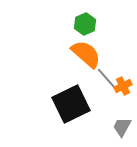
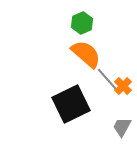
green hexagon: moved 3 px left, 1 px up
orange cross: rotated 18 degrees counterclockwise
